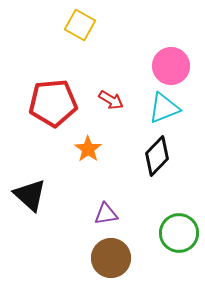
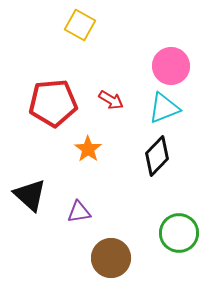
purple triangle: moved 27 px left, 2 px up
